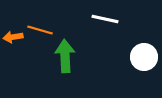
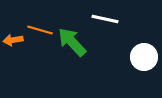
orange arrow: moved 3 px down
green arrow: moved 7 px right, 14 px up; rotated 40 degrees counterclockwise
